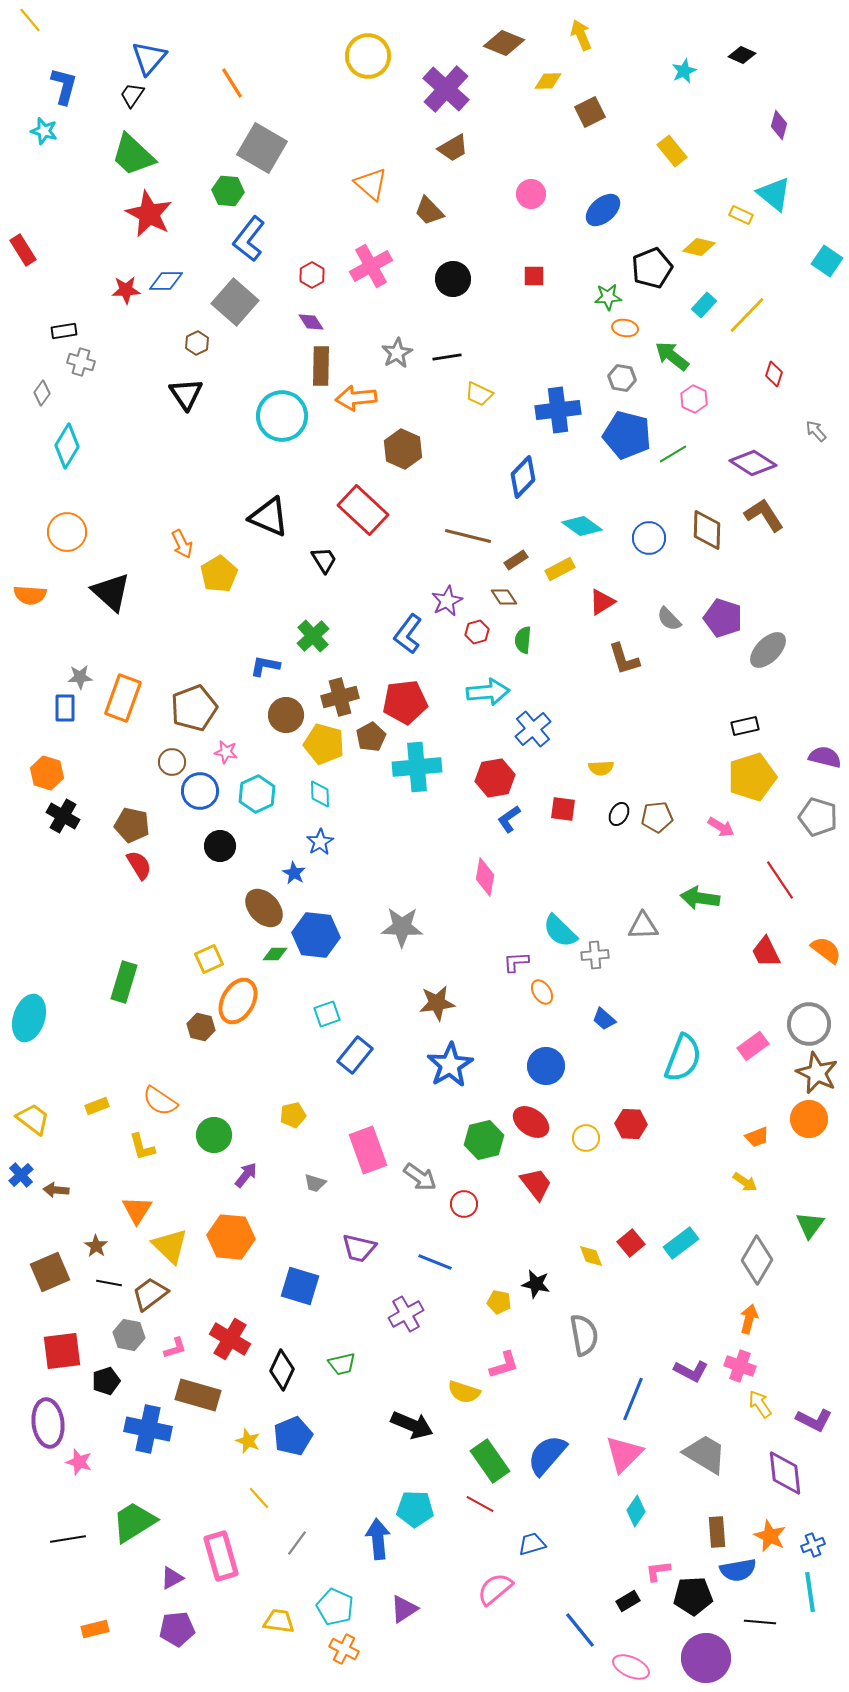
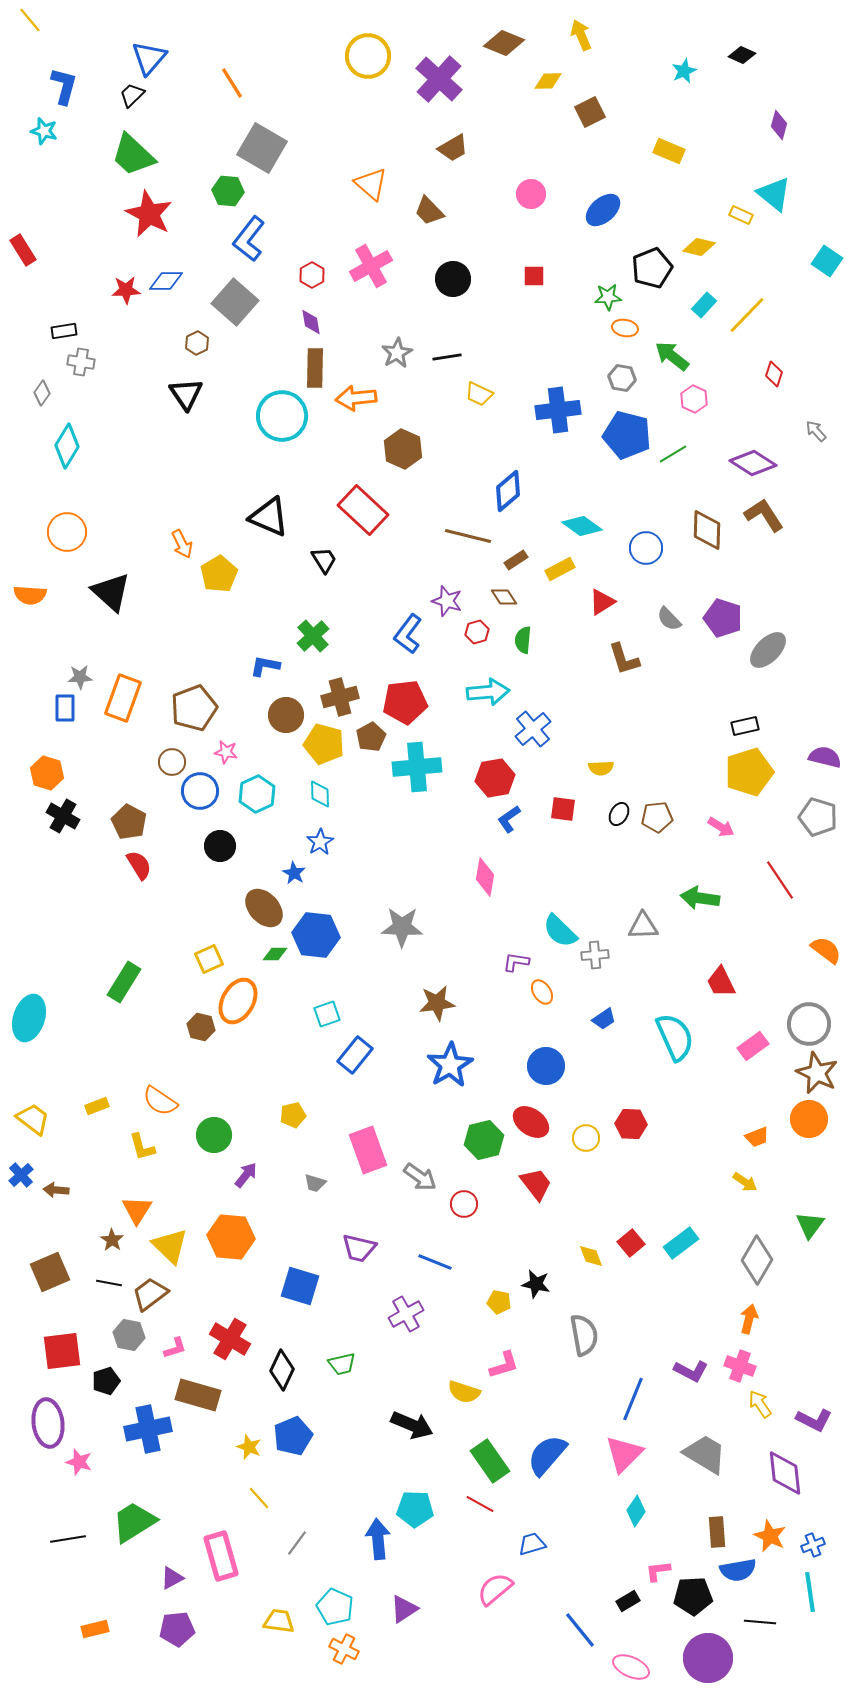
purple cross at (446, 89): moved 7 px left, 10 px up
black trapezoid at (132, 95): rotated 12 degrees clockwise
yellow rectangle at (672, 151): moved 3 px left; rotated 28 degrees counterclockwise
purple diamond at (311, 322): rotated 24 degrees clockwise
gray cross at (81, 362): rotated 8 degrees counterclockwise
brown rectangle at (321, 366): moved 6 px left, 2 px down
blue diamond at (523, 477): moved 15 px left, 14 px down; rotated 6 degrees clockwise
blue circle at (649, 538): moved 3 px left, 10 px down
purple star at (447, 601): rotated 28 degrees counterclockwise
yellow pentagon at (752, 777): moved 3 px left, 5 px up
brown pentagon at (132, 825): moved 3 px left, 3 px up; rotated 16 degrees clockwise
red trapezoid at (766, 952): moved 45 px left, 30 px down
purple L-shape at (516, 962): rotated 12 degrees clockwise
green rectangle at (124, 982): rotated 15 degrees clockwise
blue trapezoid at (604, 1019): rotated 75 degrees counterclockwise
cyan semicircle at (683, 1058): moved 8 px left, 21 px up; rotated 45 degrees counterclockwise
brown star at (96, 1246): moved 16 px right, 6 px up
blue cross at (148, 1429): rotated 24 degrees counterclockwise
yellow star at (248, 1441): moved 1 px right, 6 px down
purple circle at (706, 1658): moved 2 px right
